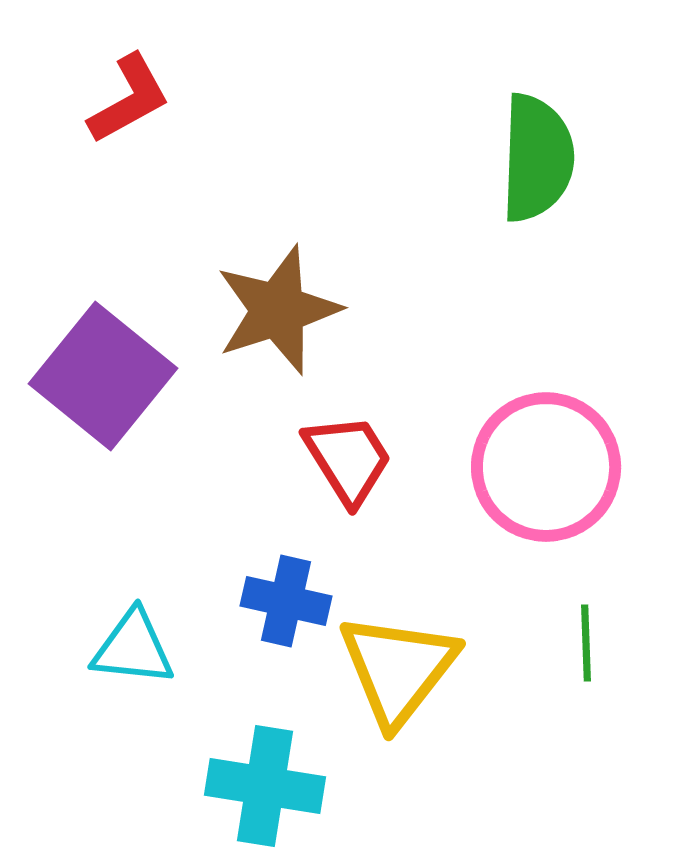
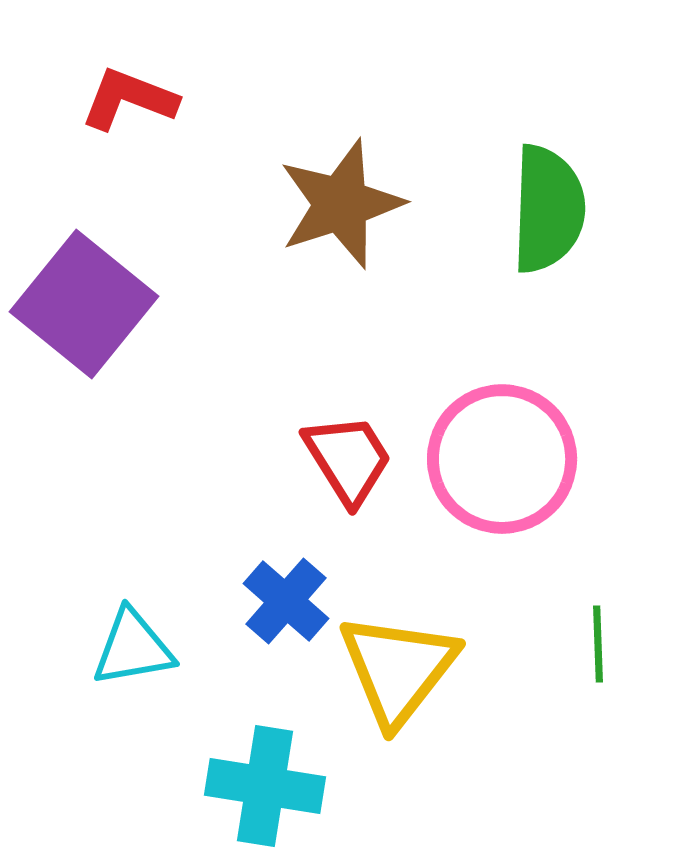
red L-shape: rotated 130 degrees counterclockwise
green semicircle: moved 11 px right, 51 px down
brown star: moved 63 px right, 106 px up
purple square: moved 19 px left, 72 px up
pink circle: moved 44 px left, 8 px up
blue cross: rotated 28 degrees clockwise
green line: moved 12 px right, 1 px down
cyan triangle: rotated 16 degrees counterclockwise
